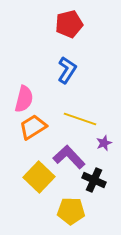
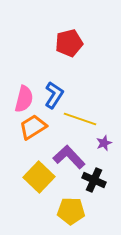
red pentagon: moved 19 px down
blue L-shape: moved 13 px left, 25 px down
